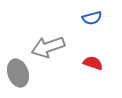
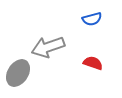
blue semicircle: moved 1 px down
gray ellipse: rotated 52 degrees clockwise
